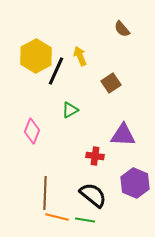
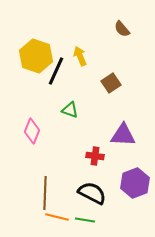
yellow hexagon: rotated 12 degrees counterclockwise
green triangle: rotated 48 degrees clockwise
purple hexagon: rotated 16 degrees clockwise
black semicircle: moved 1 px left, 2 px up; rotated 12 degrees counterclockwise
